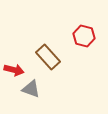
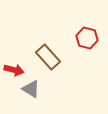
red hexagon: moved 3 px right, 2 px down
gray triangle: rotated 12 degrees clockwise
